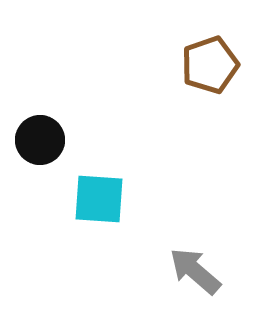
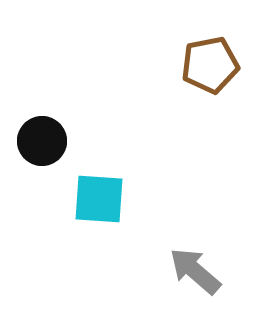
brown pentagon: rotated 8 degrees clockwise
black circle: moved 2 px right, 1 px down
